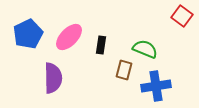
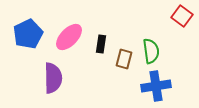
black rectangle: moved 1 px up
green semicircle: moved 6 px right, 2 px down; rotated 60 degrees clockwise
brown rectangle: moved 11 px up
